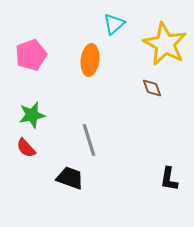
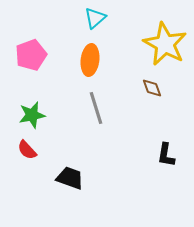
cyan triangle: moved 19 px left, 6 px up
gray line: moved 7 px right, 32 px up
red semicircle: moved 1 px right, 2 px down
black L-shape: moved 3 px left, 24 px up
